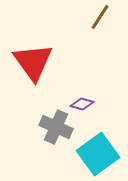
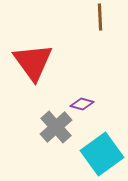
brown line: rotated 36 degrees counterclockwise
gray cross: rotated 24 degrees clockwise
cyan square: moved 4 px right
